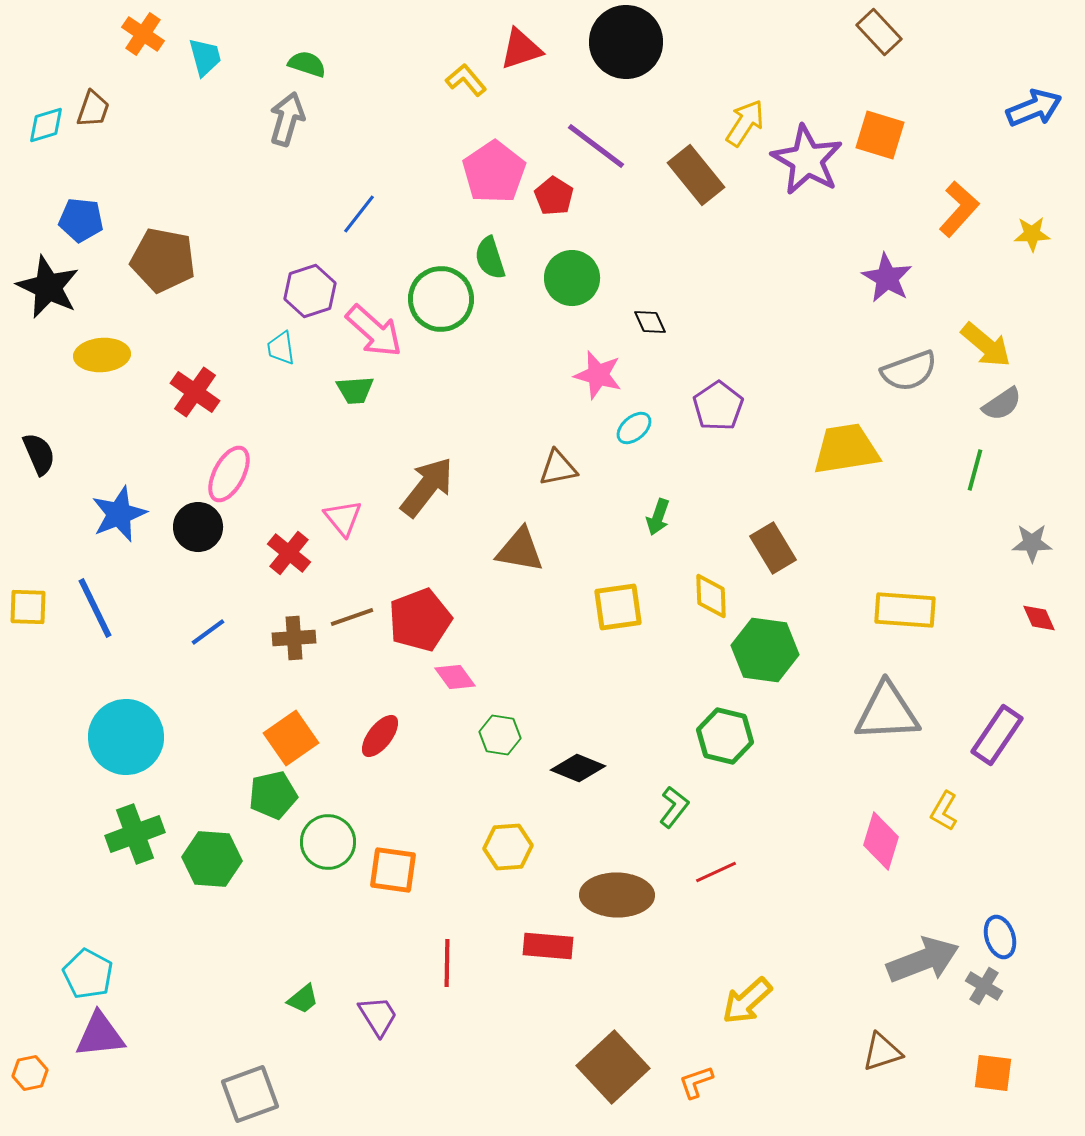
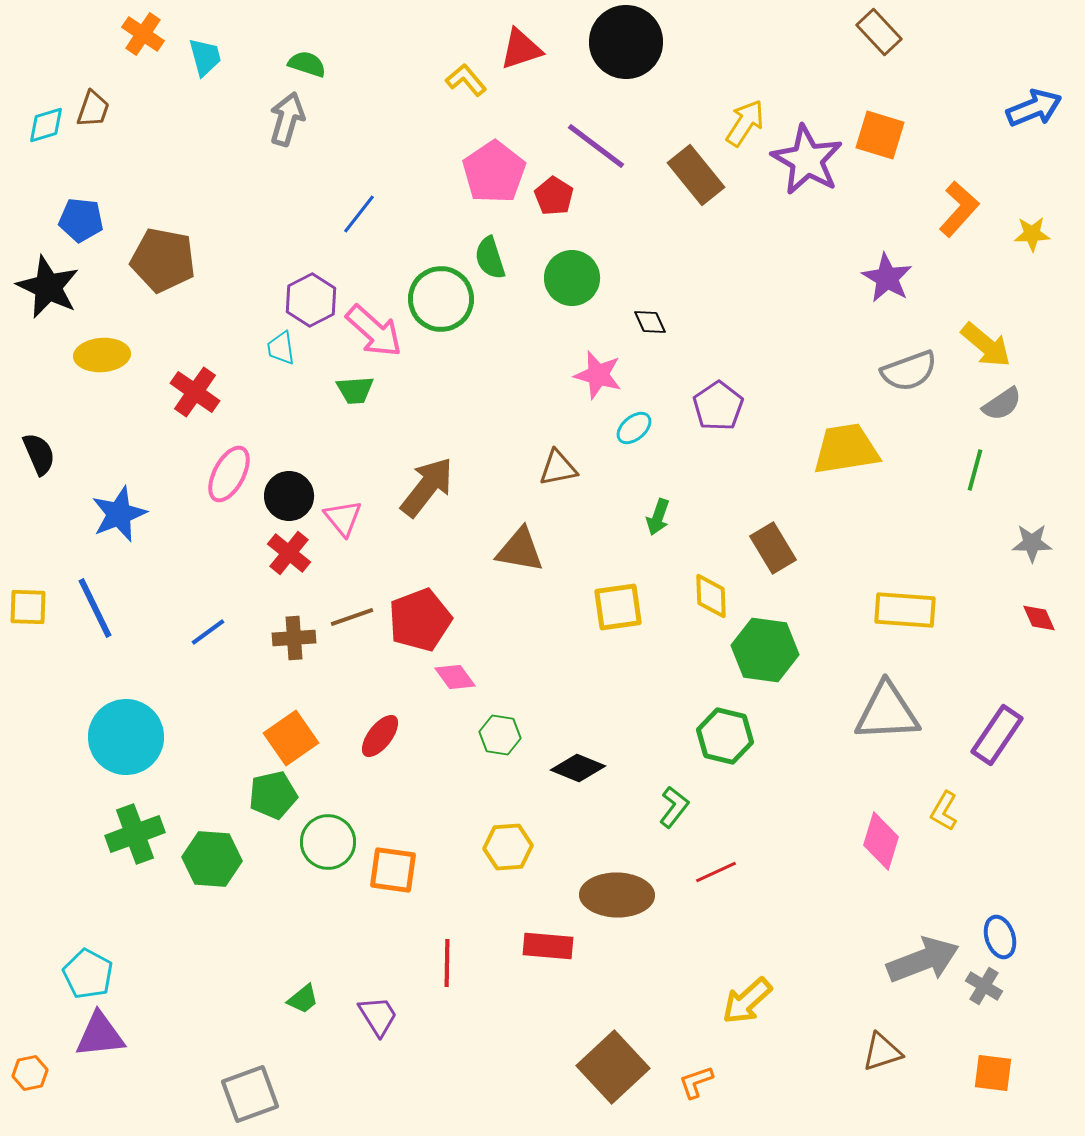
purple hexagon at (310, 291): moved 1 px right, 9 px down; rotated 9 degrees counterclockwise
black circle at (198, 527): moved 91 px right, 31 px up
